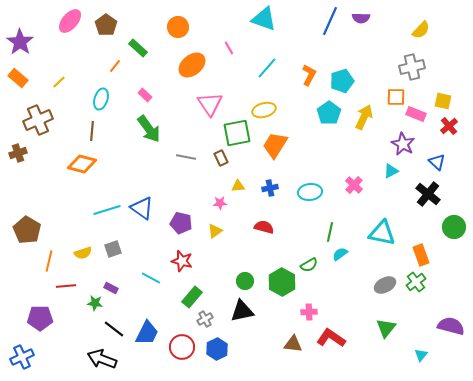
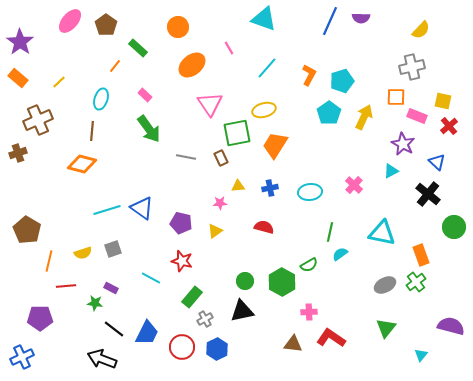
pink rectangle at (416, 114): moved 1 px right, 2 px down
